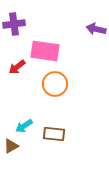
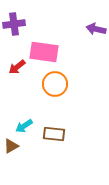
pink rectangle: moved 1 px left, 1 px down
